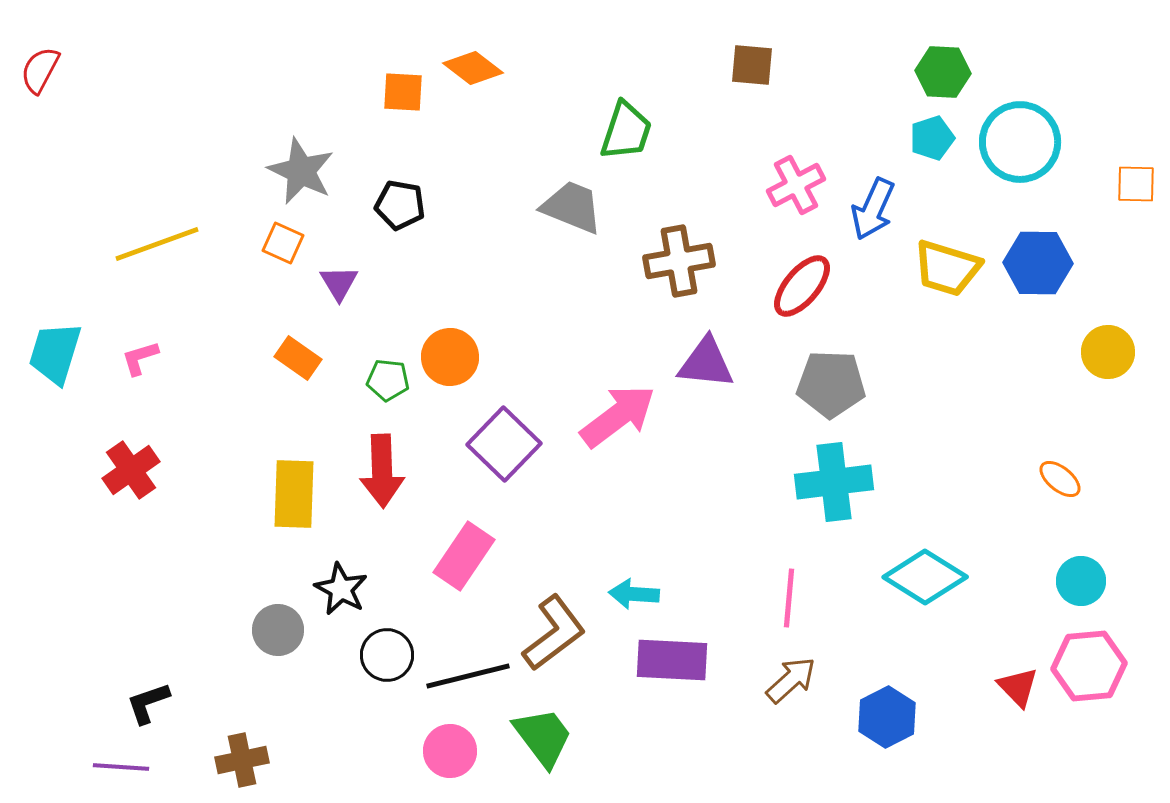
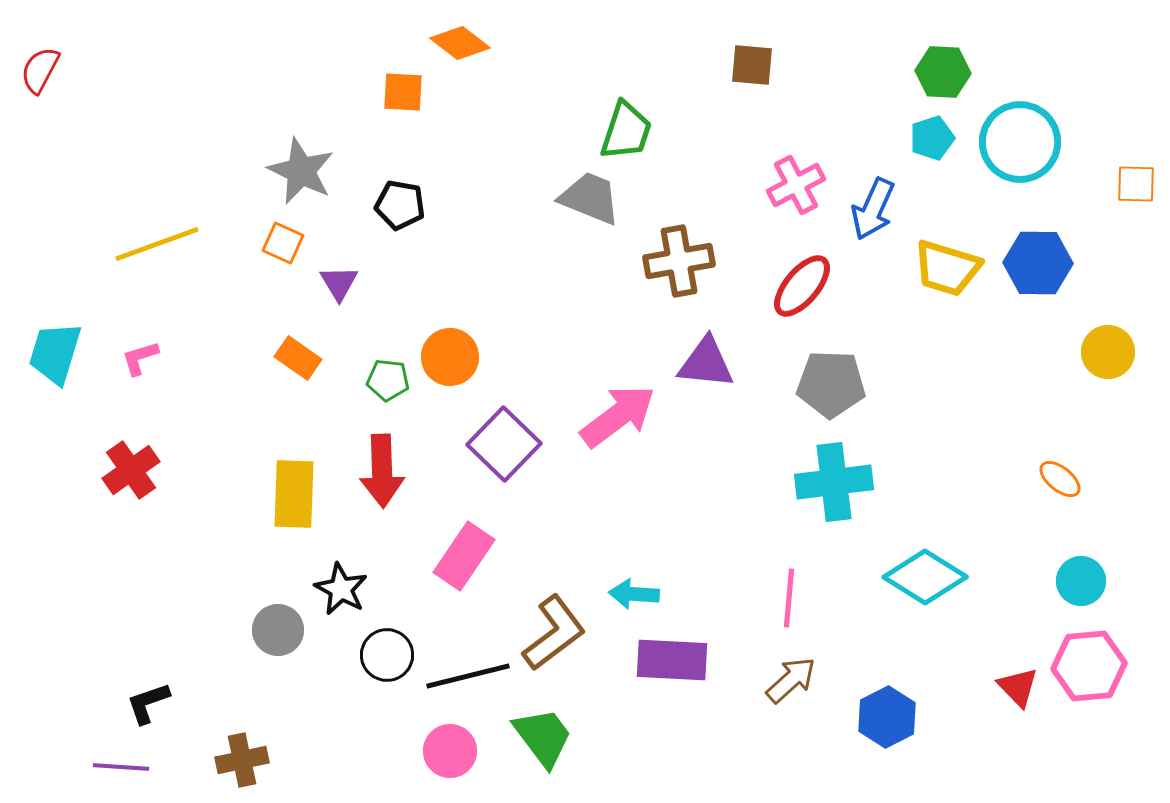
orange diamond at (473, 68): moved 13 px left, 25 px up
gray trapezoid at (572, 207): moved 18 px right, 9 px up
